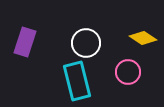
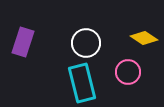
yellow diamond: moved 1 px right
purple rectangle: moved 2 px left
cyan rectangle: moved 5 px right, 2 px down
